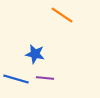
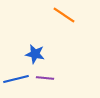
orange line: moved 2 px right
blue line: rotated 30 degrees counterclockwise
